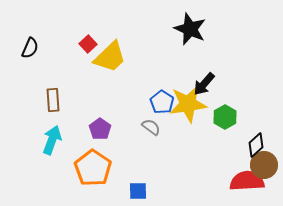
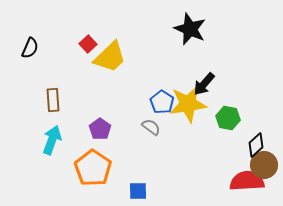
green hexagon: moved 3 px right, 1 px down; rotated 20 degrees counterclockwise
